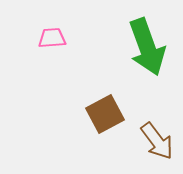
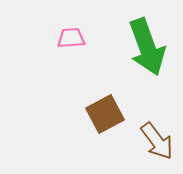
pink trapezoid: moved 19 px right
